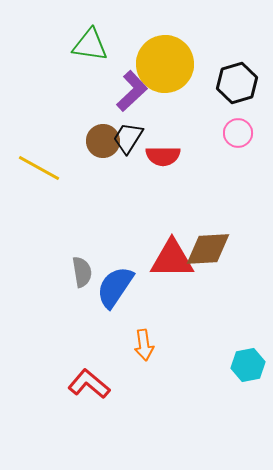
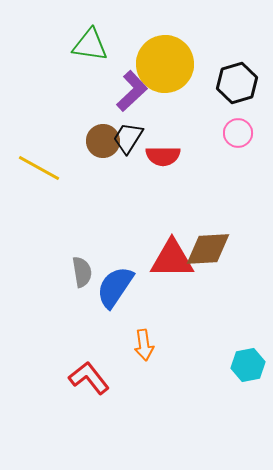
red L-shape: moved 6 px up; rotated 12 degrees clockwise
